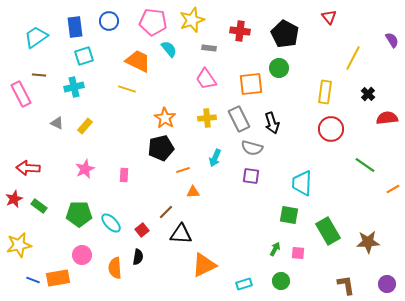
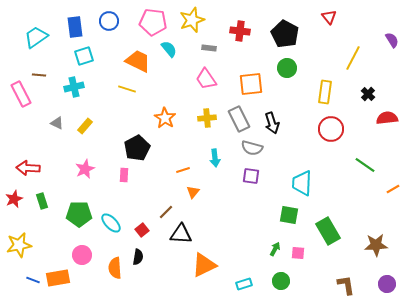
green circle at (279, 68): moved 8 px right
black pentagon at (161, 148): moved 24 px left; rotated 15 degrees counterclockwise
cyan arrow at (215, 158): rotated 30 degrees counterclockwise
orange triangle at (193, 192): rotated 48 degrees counterclockwise
green rectangle at (39, 206): moved 3 px right, 5 px up; rotated 35 degrees clockwise
brown star at (368, 242): moved 8 px right, 3 px down
